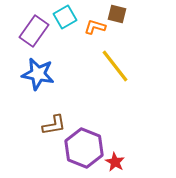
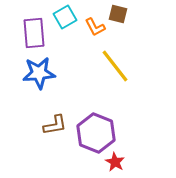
brown square: moved 1 px right
orange L-shape: rotated 135 degrees counterclockwise
purple rectangle: moved 2 px down; rotated 40 degrees counterclockwise
blue star: moved 1 px right, 1 px up; rotated 16 degrees counterclockwise
brown L-shape: moved 1 px right
purple hexagon: moved 12 px right, 15 px up
